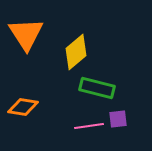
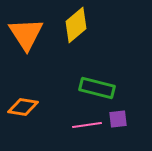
yellow diamond: moved 27 px up
pink line: moved 2 px left, 1 px up
